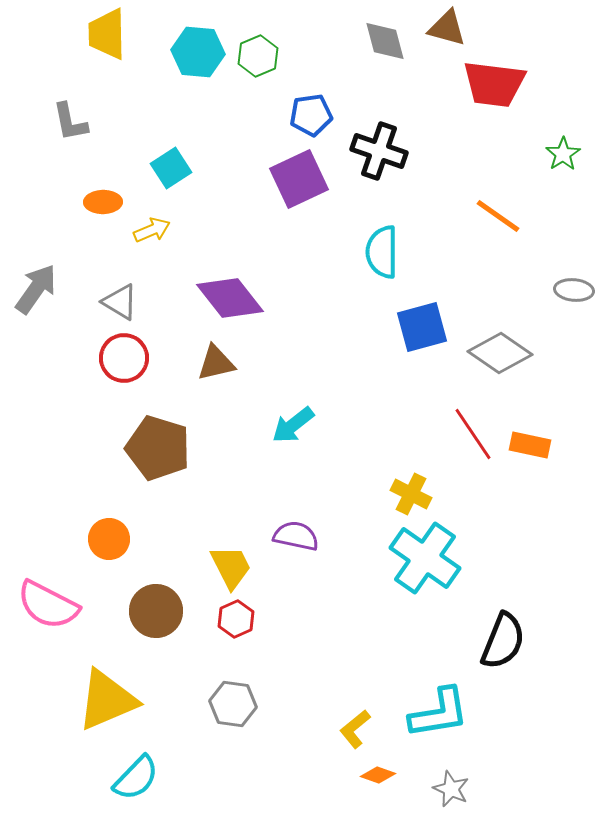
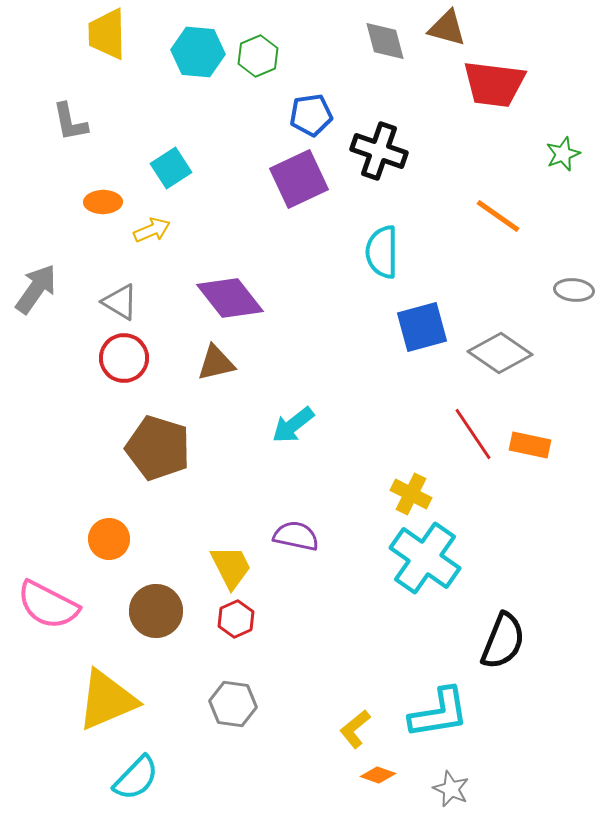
green star at (563, 154): rotated 12 degrees clockwise
